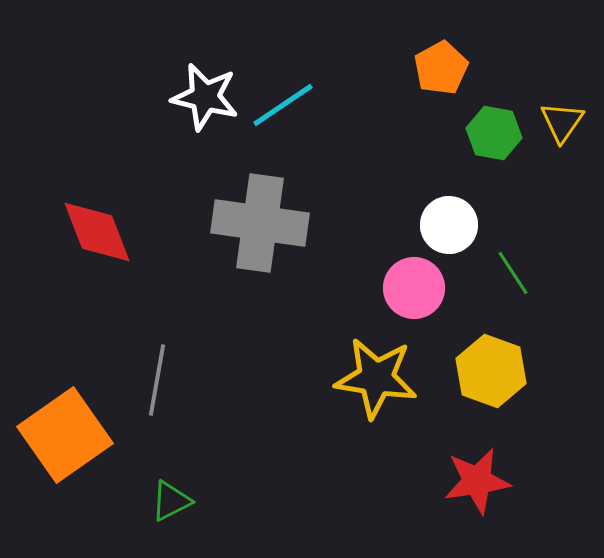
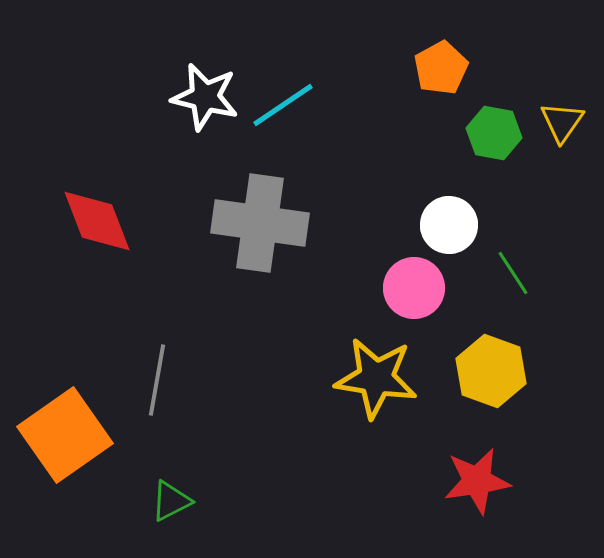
red diamond: moved 11 px up
